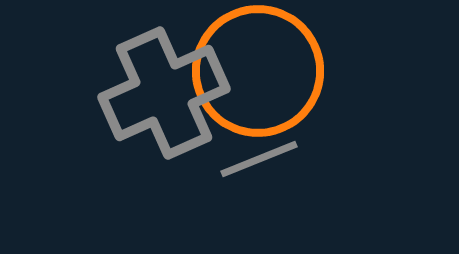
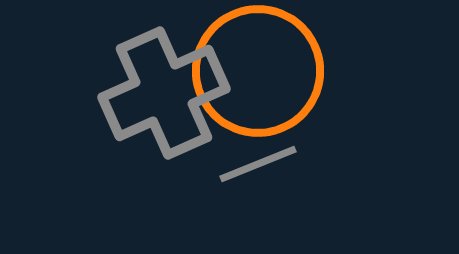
gray line: moved 1 px left, 5 px down
